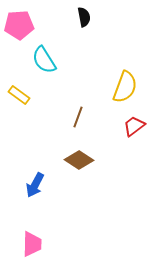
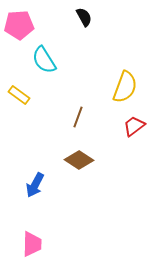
black semicircle: rotated 18 degrees counterclockwise
